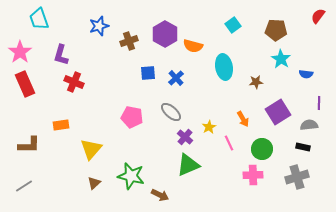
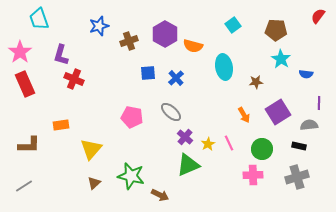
red cross: moved 3 px up
orange arrow: moved 1 px right, 4 px up
yellow star: moved 1 px left, 17 px down
black rectangle: moved 4 px left, 1 px up
